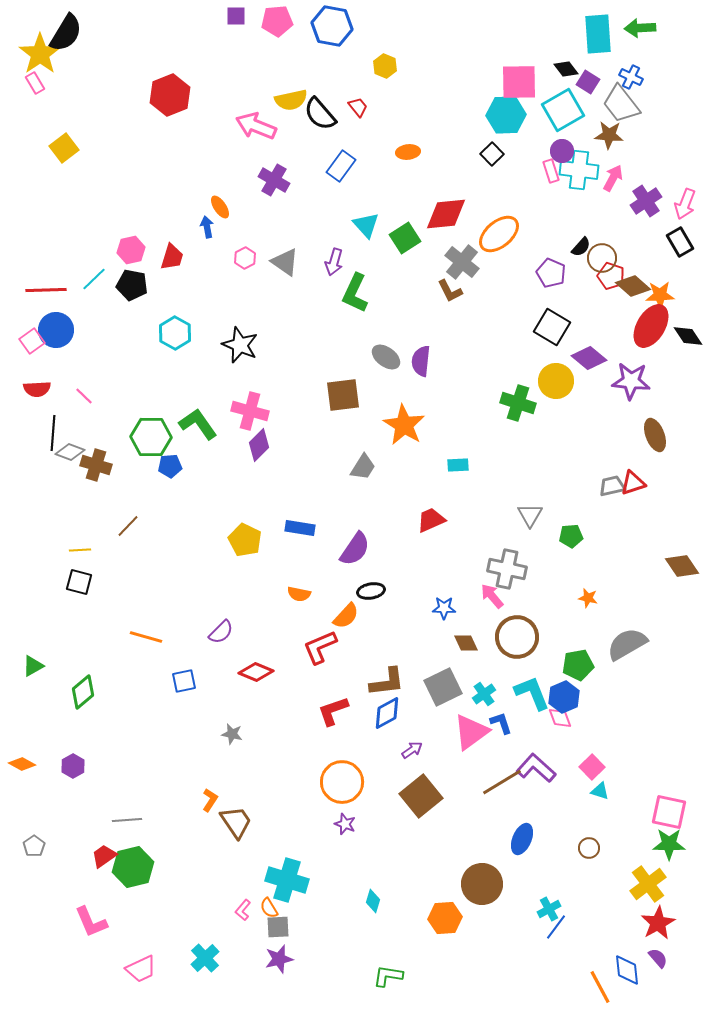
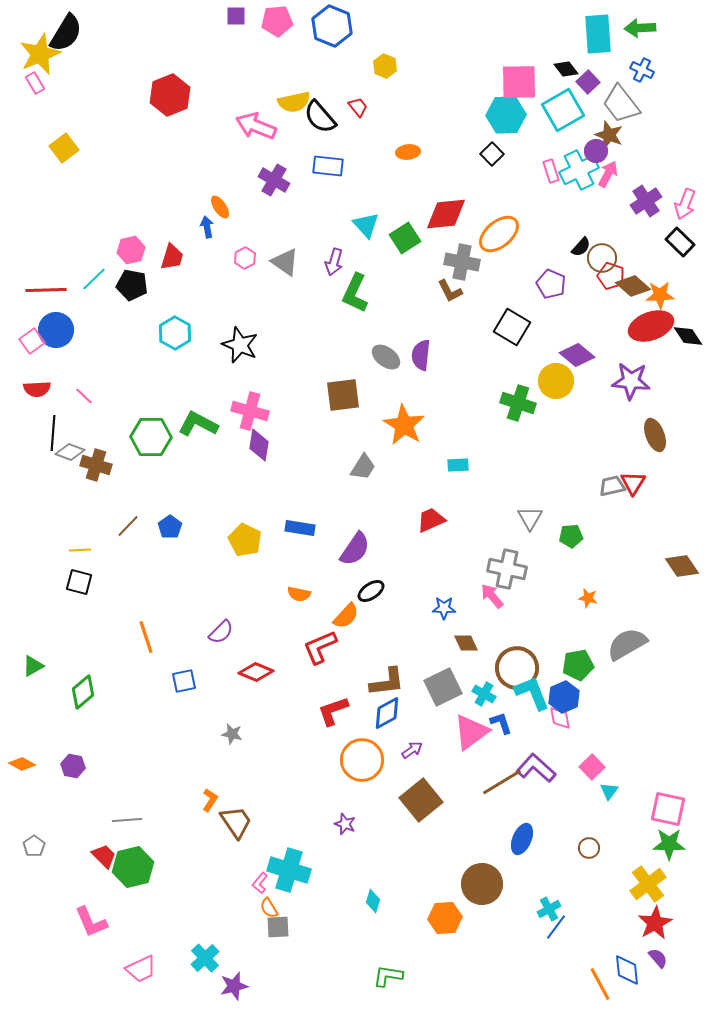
blue hexagon at (332, 26): rotated 12 degrees clockwise
yellow star at (40, 54): rotated 12 degrees clockwise
blue cross at (631, 77): moved 11 px right, 7 px up
purple square at (588, 82): rotated 15 degrees clockwise
yellow semicircle at (291, 100): moved 3 px right, 2 px down
black semicircle at (320, 114): moved 3 px down
brown star at (609, 135): rotated 16 degrees clockwise
purple circle at (562, 151): moved 34 px right
blue rectangle at (341, 166): moved 13 px left; rotated 60 degrees clockwise
cyan cross at (579, 170): rotated 33 degrees counterclockwise
pink arrow at (613, 178): moved 5 px left, 4 px up
black rectangle at (680, 242): rotated 16 degrees counterclockwise
gray cross at (462, 262): rotated 28 degrees counterclockwise
purple pentagon at (551, 273): moved 11 px down
red ellipse at (651, 326): rotated 39 degrees clockwise
black square at (552, 327): moved 40 px left
purple diamond at (589, 358): moved 12 px left, 3 px up
purple semicircle at (421, 361): moved 6 px up
green L-shape at (198, 424): rotated 27 degrees counterclockwise
purple diamond at (259, 445): rotated 36 degrees counterclockwise
blue pentagon at (170, 466): moved 61 px down; rotated 30 degrees counterclockwise
red triangle at (633, 483): rotated 40 degrees counterclockwise
gray triangle at (530, 515): moved 3 px down
black ellipse at (371, 591): rotated 24 degrees counterclockwise
orange line at (146, 637): rotated 56 degrees clockwise
brown circle at (517, 637): moved 31 px down
cyan cross at (484, 694): rotated 25 degrees counterclockwise
pink diamond at (560, 718): rotated 10 degrees clockwise
purple hexagon at (73, 766): rotated 20 degrees counterclockwise
orange circle at (342, 782): moved 20 px right, 22 px up
cyan triangle at (600, 791): moved 9 px right; rotated 48 degrees clockwise
brown square at (421, 796): moved 4 px down
pink square at (669, 812): moved 1 px left, 3 px up
red trapezoid at (104, 856): rotated 80 degrees clockwise
cyan cross at (287, 880): moved 2 px right, 10 px up
pink L-shape at (243, 910): moved 17 px right, 27 px up
red star at (658, 923): moved 3 px left
purple star at (279, 959): moved 45 px left, 27 px down
orange line at (600, 987): moved 3 px up
